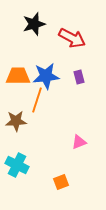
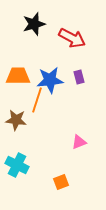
blue star: moved 4 px right, 4 px down
brown star: moved 1 px up; rotated 10 degrees clockwise
